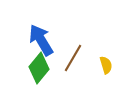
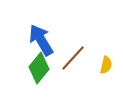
brown line: rotated 12 degrees clockwise
yellow semicircle: rotated 30 degrees clockwise
